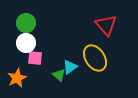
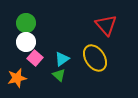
white circle: moved 1 px up
pink square: rotated 35 degrees clockwise
cyan triangle: moved 8 px left, 8 px up
orange star: rotated 12 degrees clockwise
